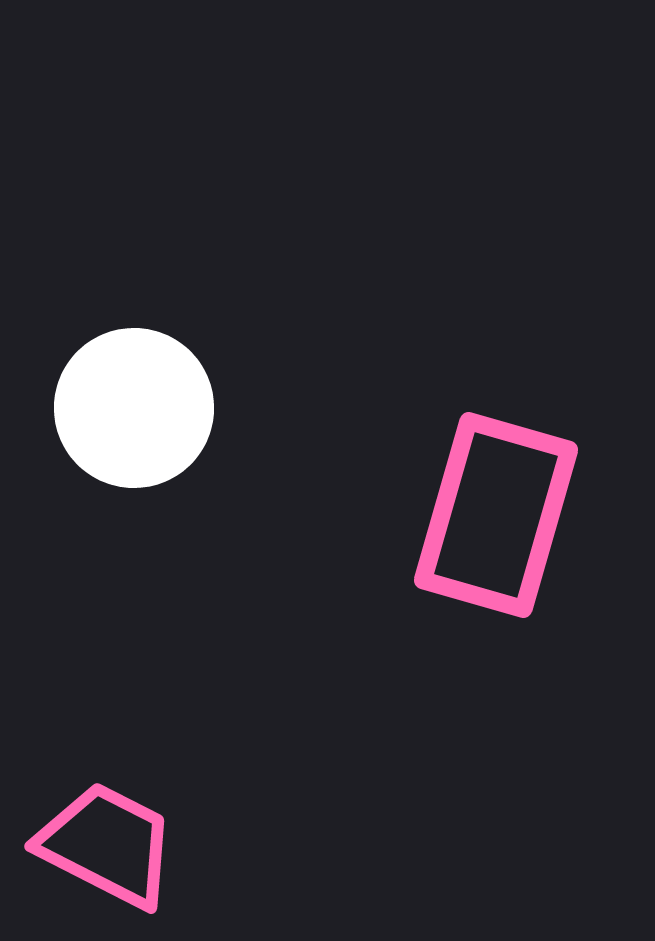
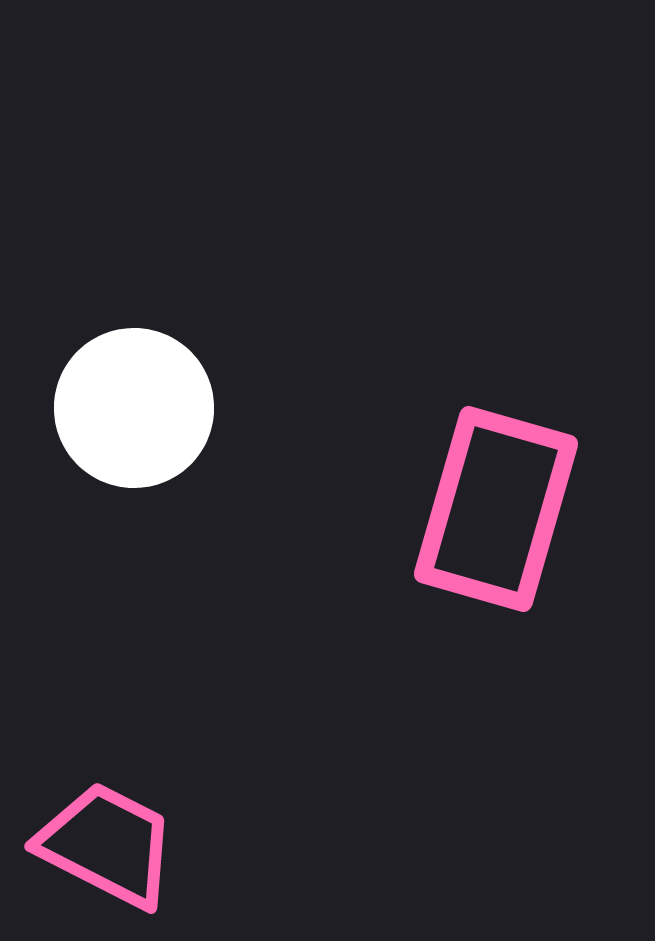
pink rectangle: moved 6 px up
